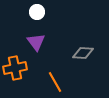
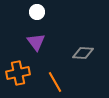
orange cross: moved 3 px right, 5 px down
